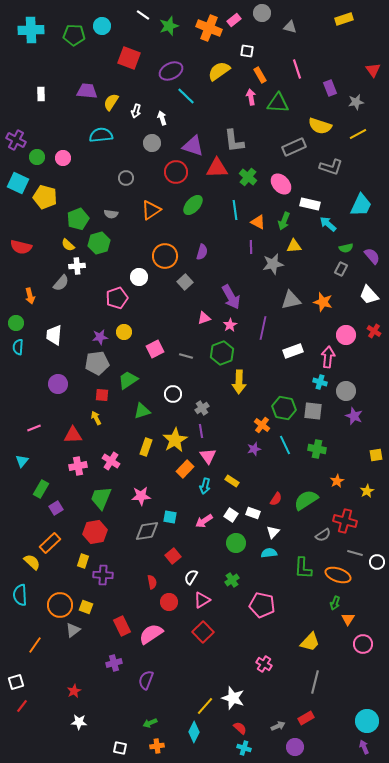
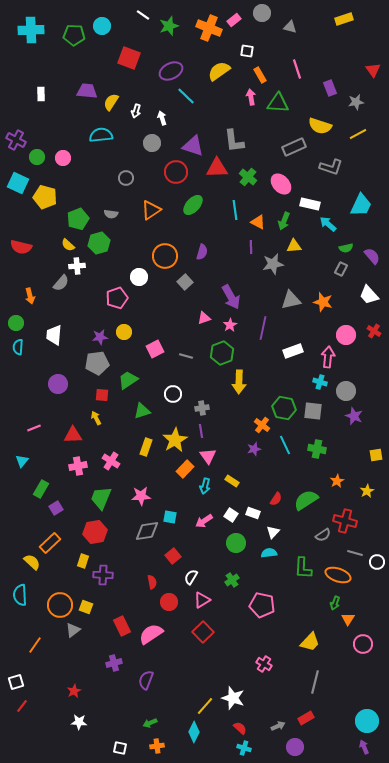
gray cross at (202, 408): rotated 24 degrees clockwise
